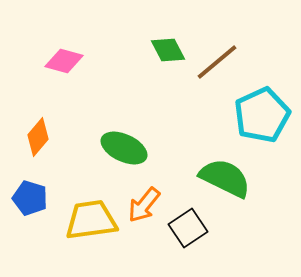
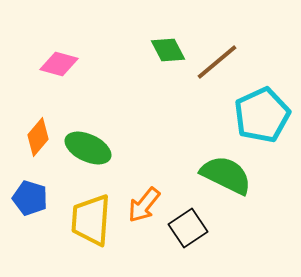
pink diamond: moved 5 px left, 3 px down
green ellipse: moved 36 px left
green semicircle: moved 1 px right, 3 px up
yellow trapezoid: rotated 78 degrees counterclockwise
